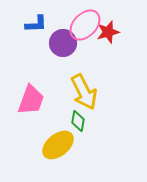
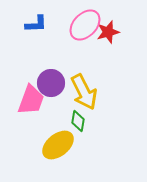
purple circle: moved 12 px left, 40 px down
